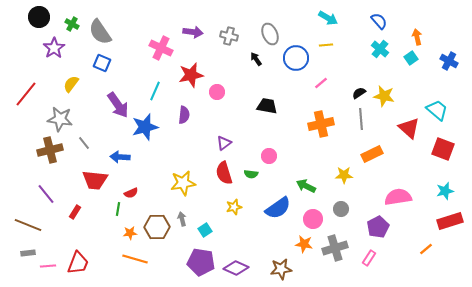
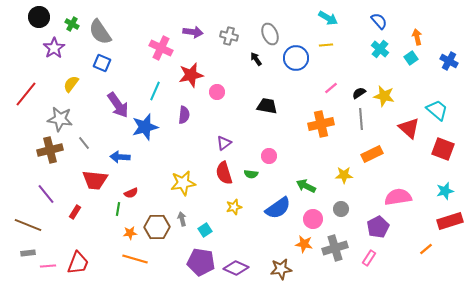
pink line at (321, 83): moved 10 px right, 5 px down
